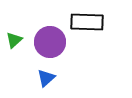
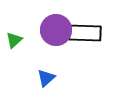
black rectangle: moved 2 px left, 11 px down
purple circle: moved 6 px right, 12 px up
